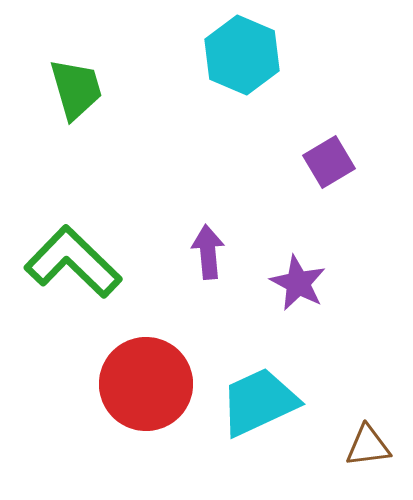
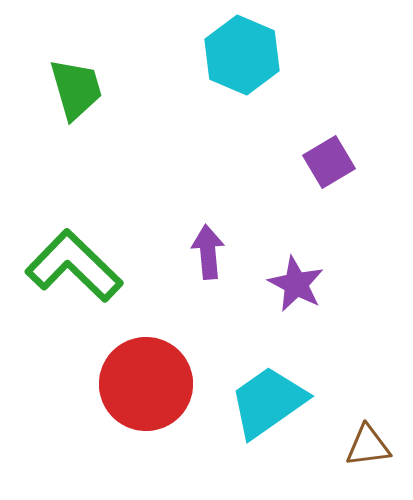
green L-shape: moved 1 px right, 4 px down
purple star: moved 2 px left, 1 px down
cyan trapezoid: moved 9 px right; rotated 10 degrees counterclockwise
